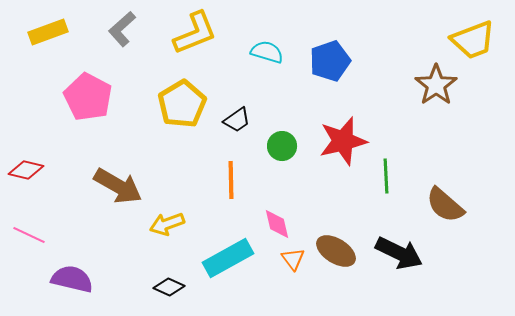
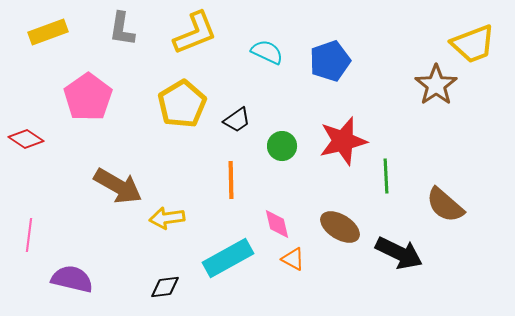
gray L-shape: rotated 39 degrees counterclockwise
yellow trapezoid: moved 4 px down
cyan semicircle: rotated 8 degrees clockwise
pink pentagon: rotated 9 degrees clockwise
red diamond: moved 31 px up; rotated 20 degrees clockwise
yellow arrow: moved 6 px up; rotated 12 degrees clockwise
pink line: rotated 72 degrees clockwise
brown ellipse: moved 4 px right, 24 px up
orange triangle: rotated 25 degrees counterclockwise
black diamond: moved 4 px left; rotated 32 degrees counterclockwise
